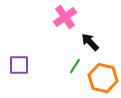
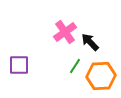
pink cross: moved 15 px down
orange hexagon: moved 2 px left, 2 px up; rotated 16 degrees counterclockwise
